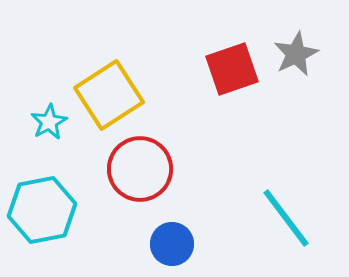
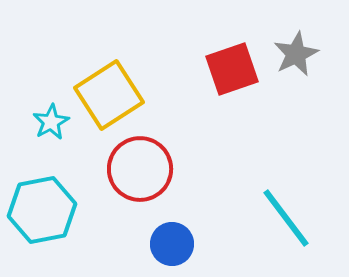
cyan star: moved 2 px right
